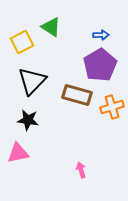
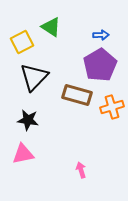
black triangle: moved 2 px right, 4 px up
pink triangle: moved 5 px right, 1 px down
